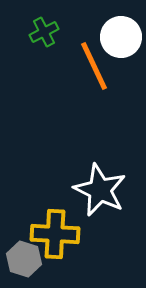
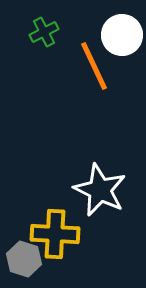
white circle: moved 1 px right, 2 px up
